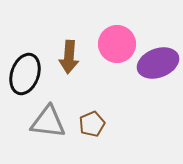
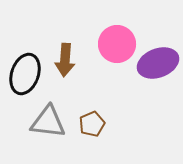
brown arrow: moved 4 px left, 3 px down
